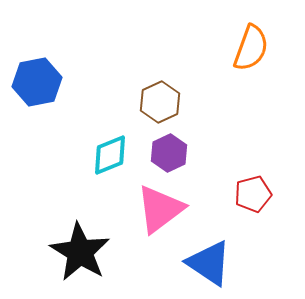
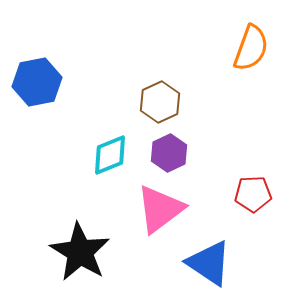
red pentagon: rotated 12 degrees clockwise
